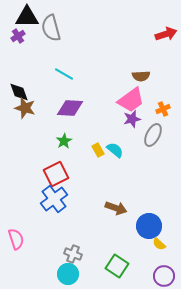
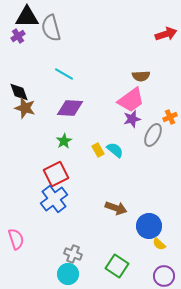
orange cross: moved 7 px right, 8 px down
